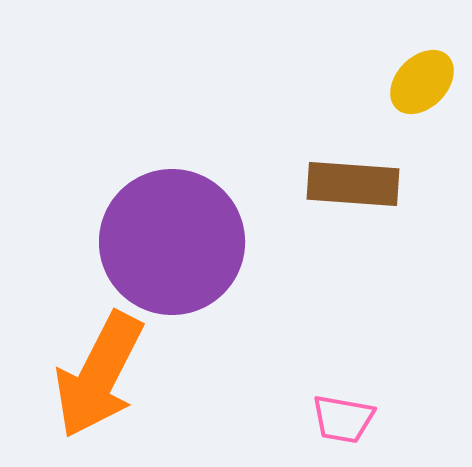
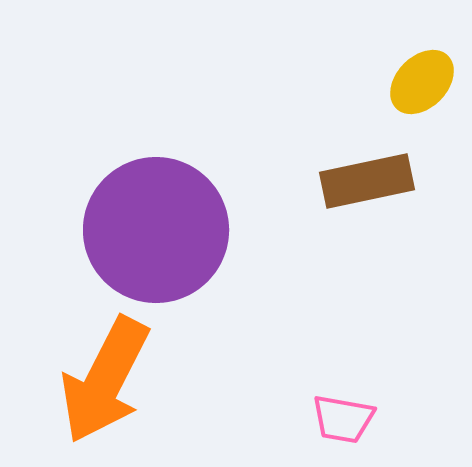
brown rectangle: moved 14 px right, 3 px up; rotated 16 degrees counterclockwise
purple circle: moved 16 px left, 12 px up
orange arrow: moved 6 px right, 5 px down
